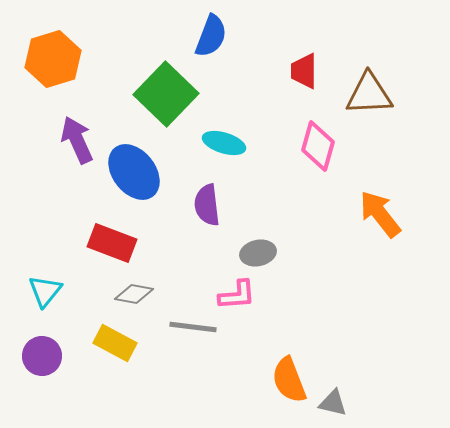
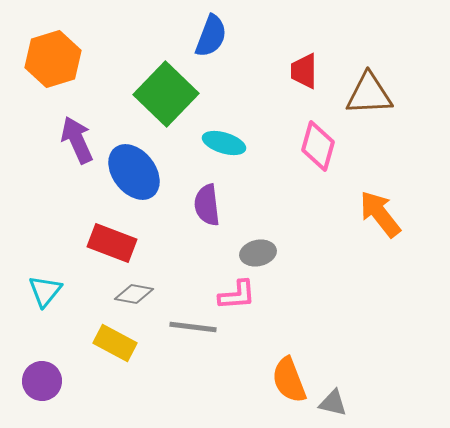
purple circle: moved 25 px down
